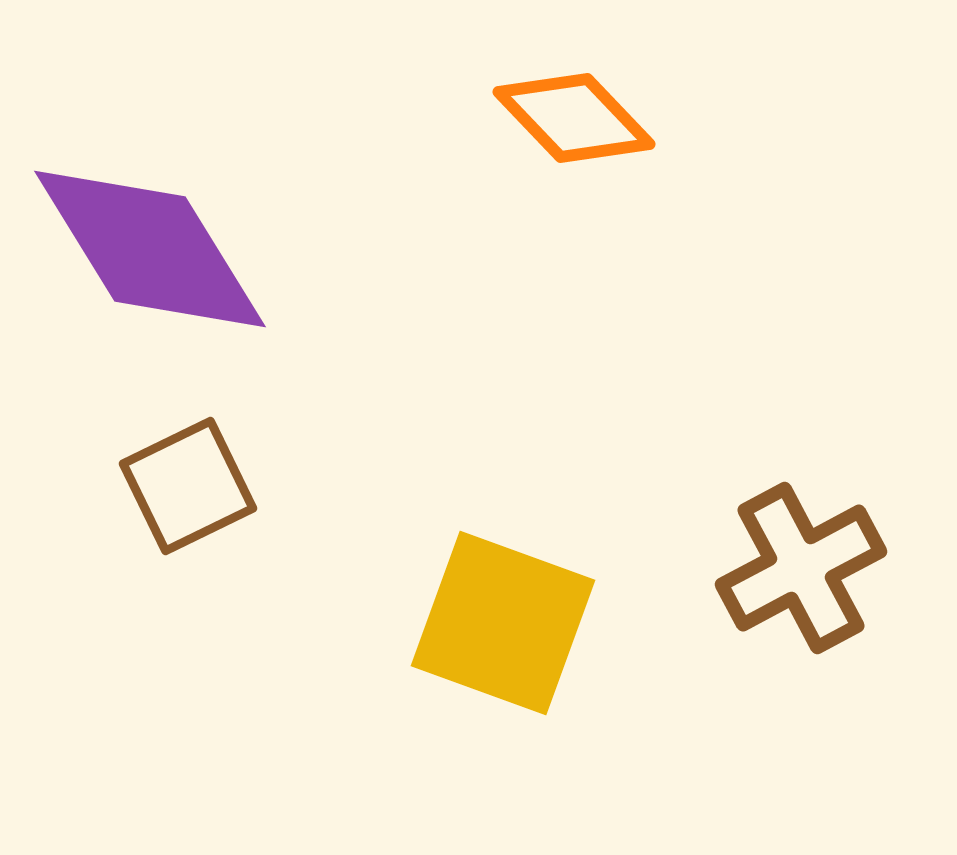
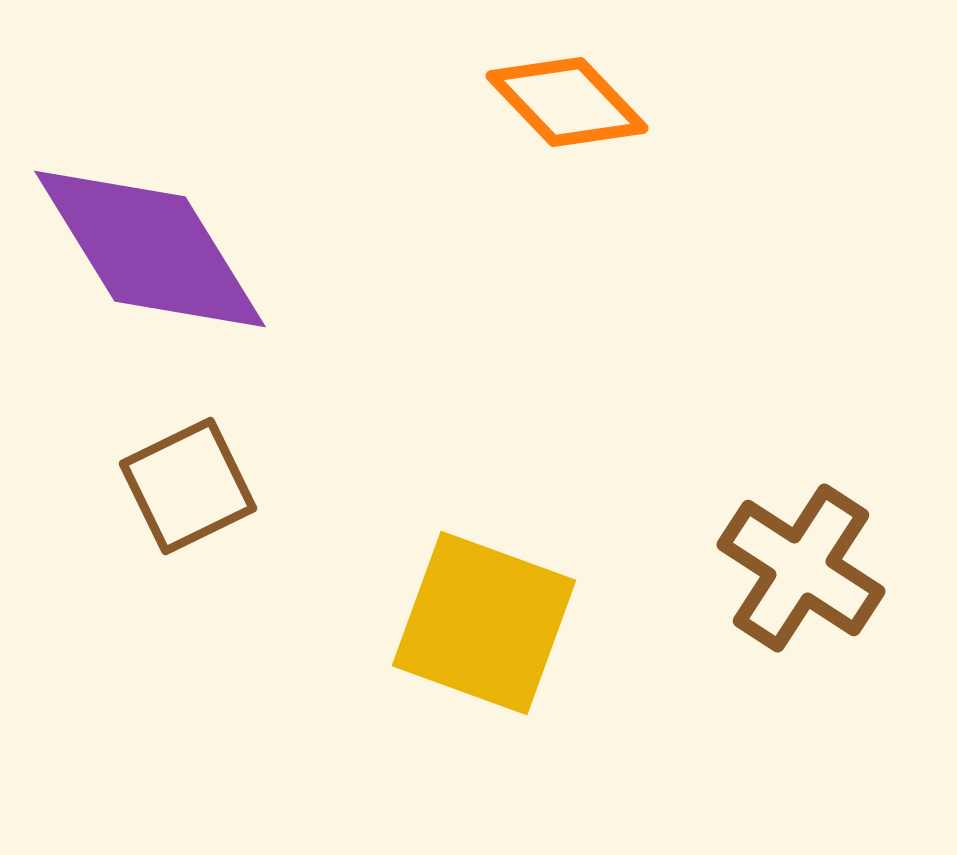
orange diamond: moved 7 px left, 16 px up
brown cross: rotated 29 degrees counterclockwise
yellow square: moved 19 px left
